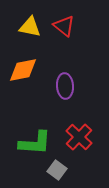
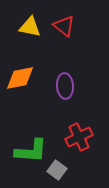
orange diamond: moved 3 px left, 8 px down
red cross: rotated 20 degrees clockwise
green L-shape: moved 4 px left, 8 px down
